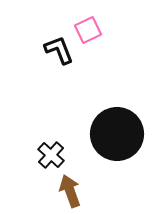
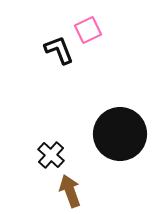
black circle: moved 3 px right
